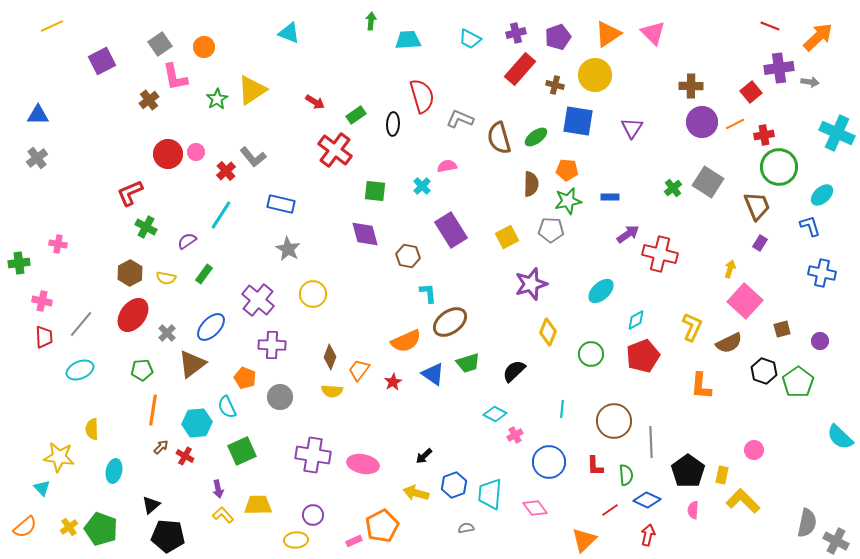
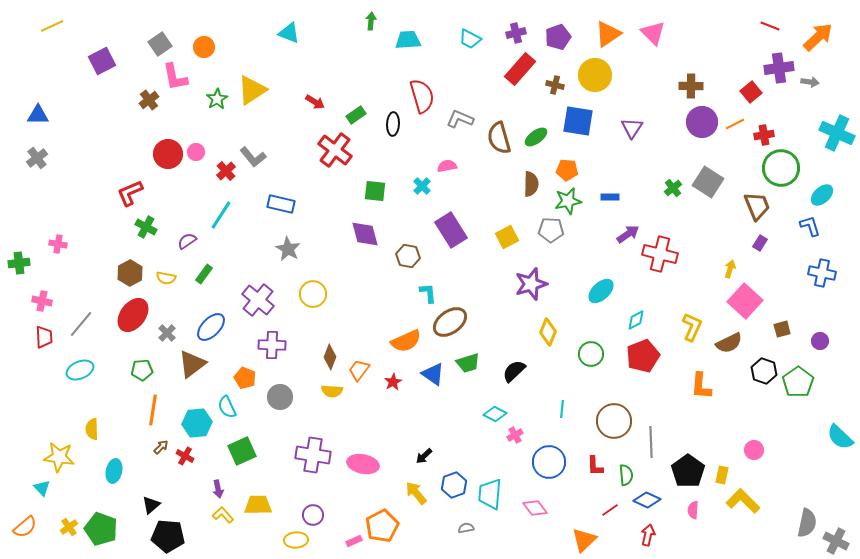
green circle at (779, 167): moved 2 px right, 1 px down
yellow arrow at (416, 493): rotated 35 degrees clockwise
